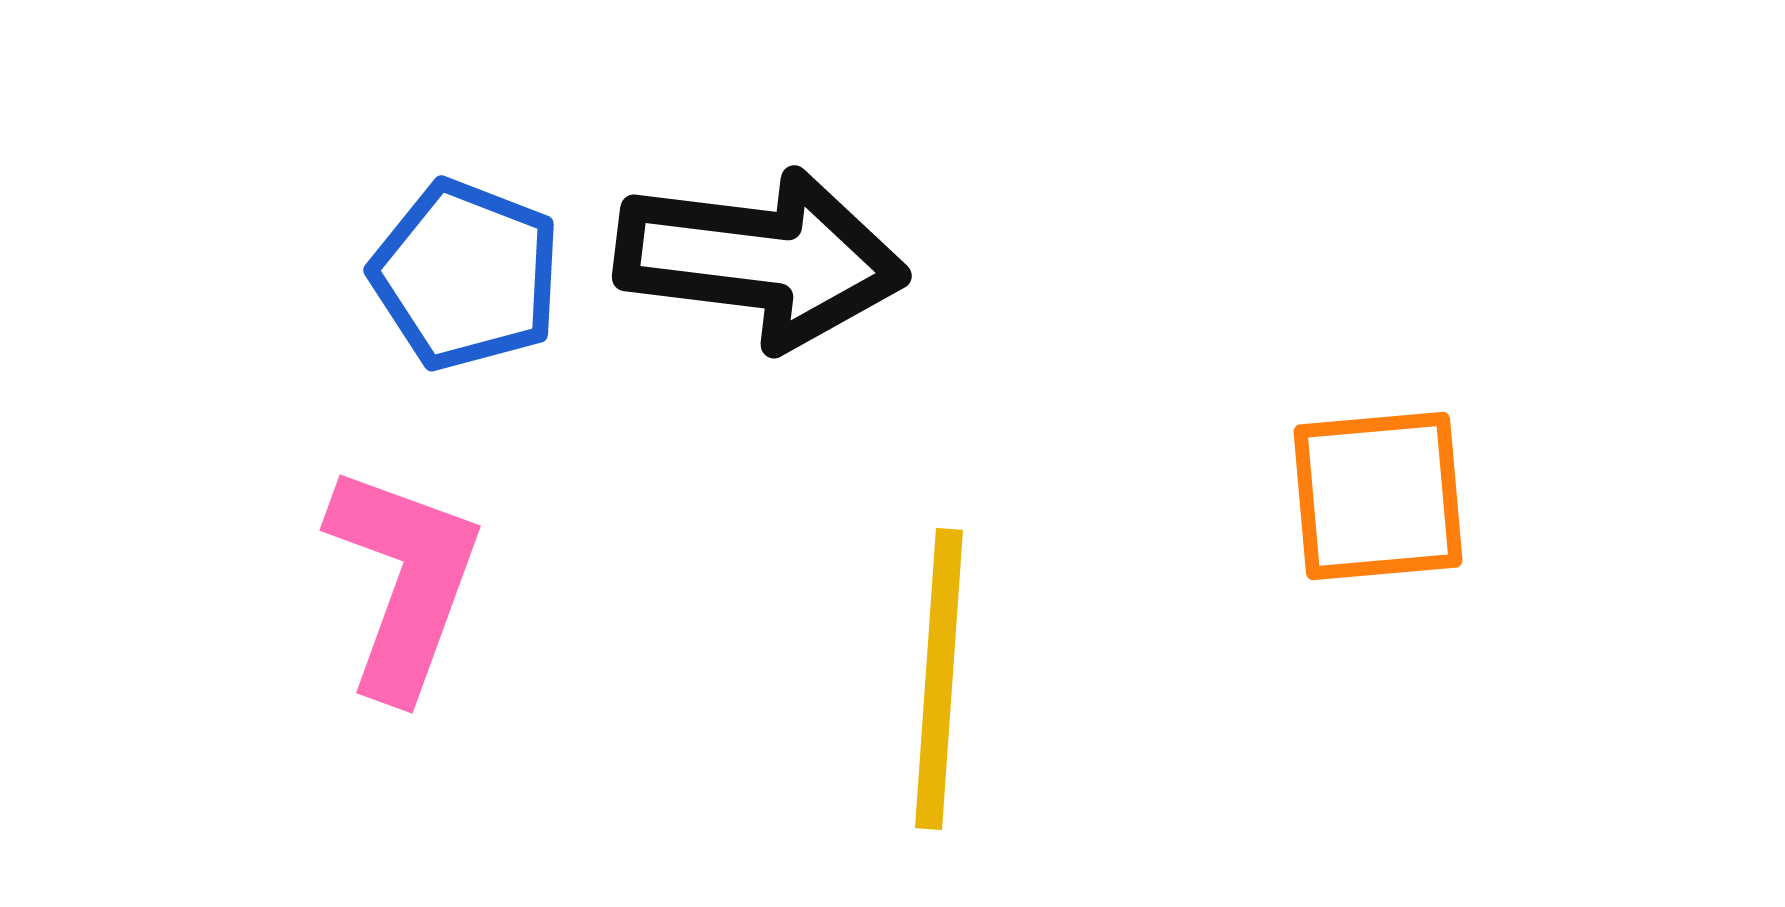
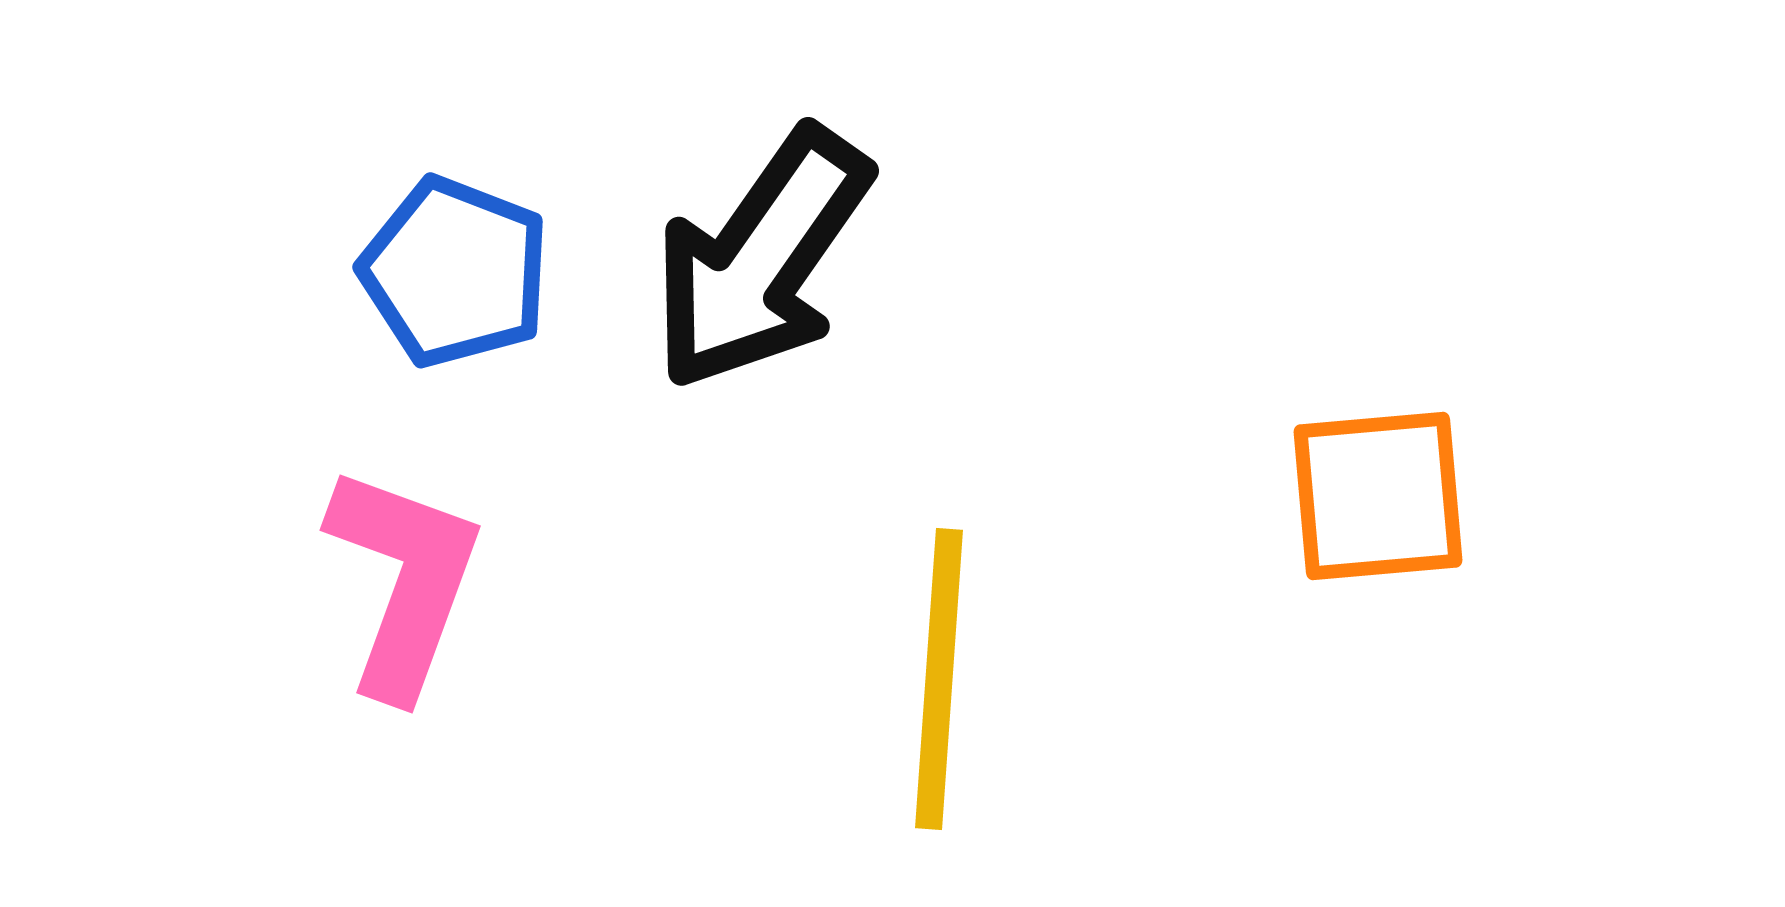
black arrow: rotated 118 degrees clockwise
blue pentagon: moved 11 px left, 3 px up
